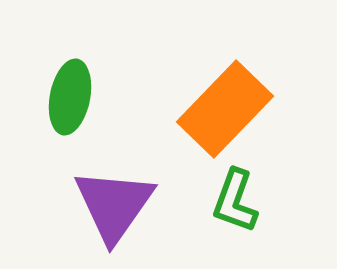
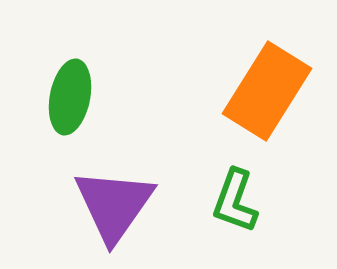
orange rectangle: moved 42 px right, 18 px up; rotated 12 degrees counterclockwise
